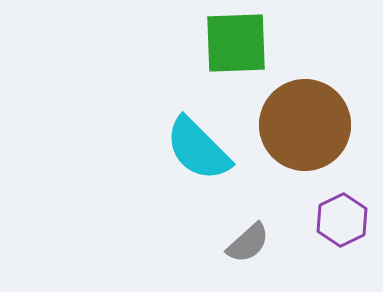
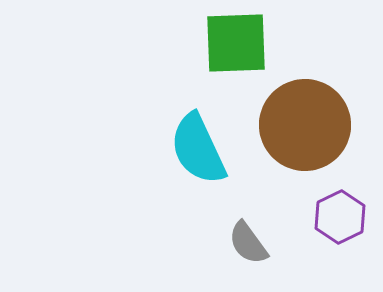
cyan semicircle: rotated 20 degrees clockwise
purple hexagon: moved 2 px left, 3 px up
gray semicircle: rotated 96 degrees clockwise
